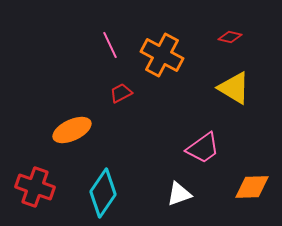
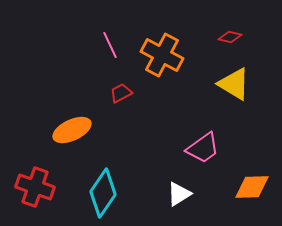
yellow triangle: moved 4 px up
white triangle: rotated 12 degrees counterclockwise
